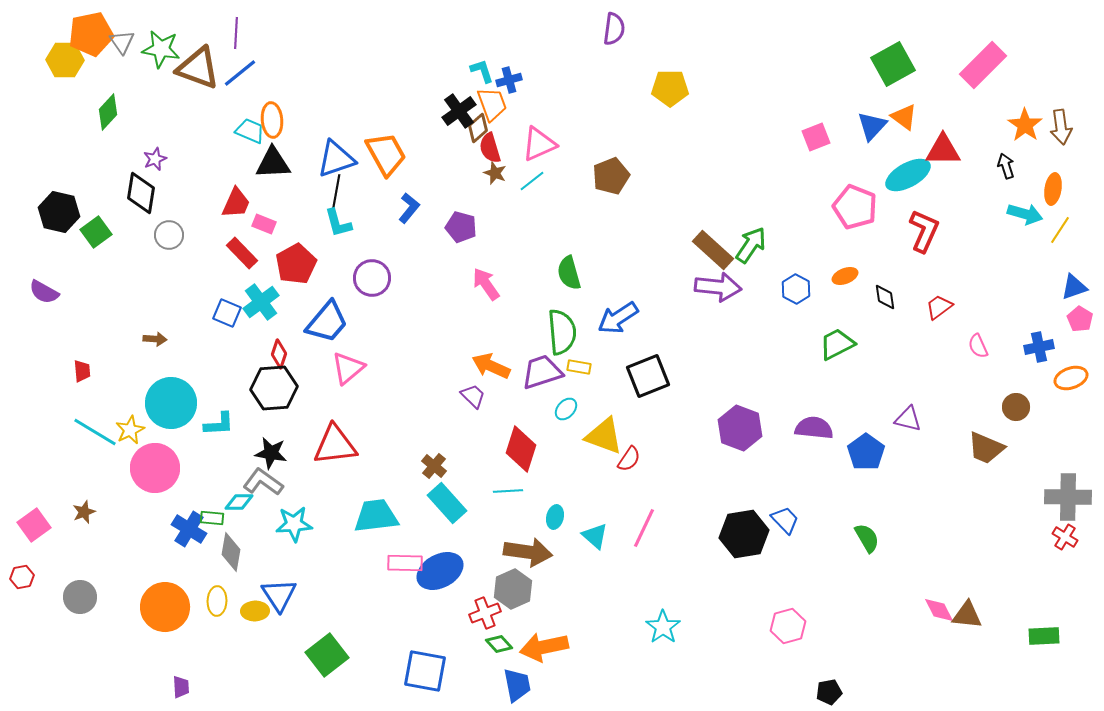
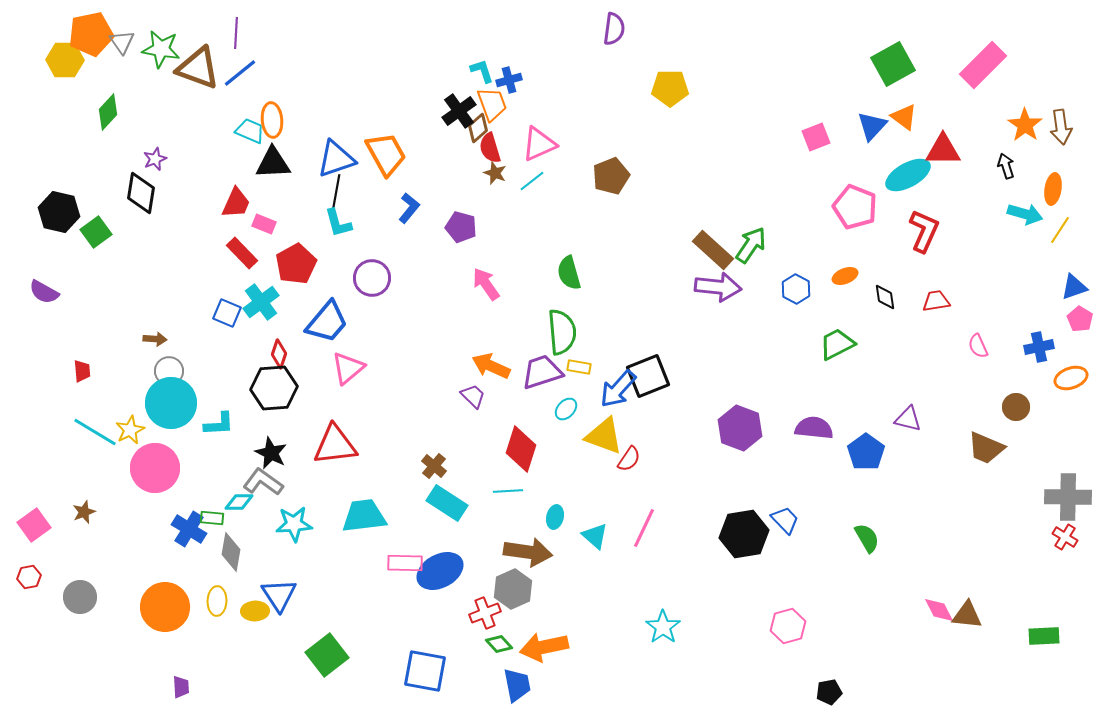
gray circle at (169, 235): moved 136 px down
red trapezoid at (939, 307): moved 3 px left, 6 px up; rotated 28 degrees clockwise
blue arrow at (618, 318): moved 71 px down; rotated 15 degrees counterclockwise
black star at (271, 453): rotated 16 degrees clockwise
cyan rectangle at (447, 503): rotated 15 degrees counterclockwise
cyan trapezoid at (376, 516): moved 12 px left
red hexagon at (22, 577): moved 7 px right
